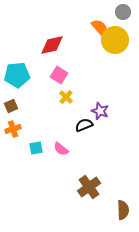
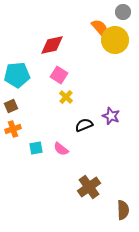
purple star: moved 11 px right, 5 px down
